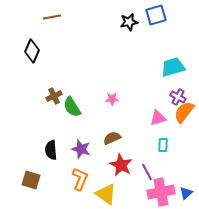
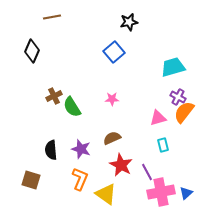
blue square: moved 42 px left, 37 px down; rotated 25 degrees counterclockwise
cyan rectangle: rotated 16 degrees counterclockwise
